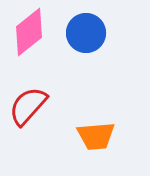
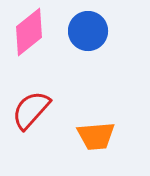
blue circle: moved 2 px right, 2 px up
red semicircle: moved 3 px right, 4 px down
